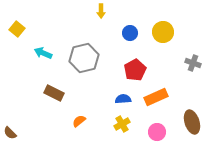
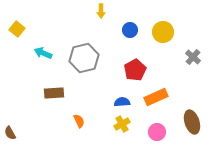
blue circle: moved 3 px up
gray cross: moved 6 px up; rotated 21 degrees clockwise
brown rectangle: rotated 30 degrees counterclockwise
blue semicircle: moved 1 px left, 3 px down
orange semicircle: rotated 104 degrees clockwise
brown semicircle: rotated 16 degrees clockwise
